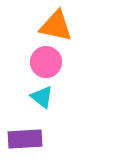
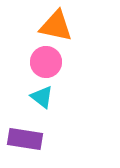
purple rectangle: rotated 12 degrees clockwise
